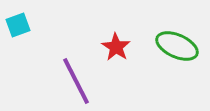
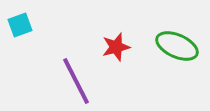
cyan square: moved 2 px right
red star: rotated 24 degrees clockwise
